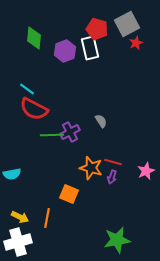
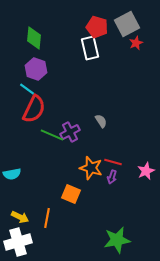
red pentagon: moved 2 px up
purple hexagon: moved 29 px left, 18 px down; rotated 20 degrees counterclockwise
red semicircle: rotated 92 degrees counterclockwise
green line: rotated 25 degrees clockwise
orange square: moved 2 px right
